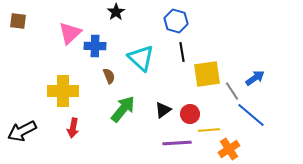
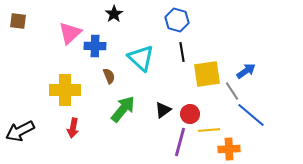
black star: moved 2 px left, 2 px down
blue hexagon: moved 1 px right, 1 px up
blue arrow: moved 9 px left, 7 px up
yellow cross: moved 2 px right, 1 px up
black arrow: moved 2 px left
purple line: moved 3 px right, 1 px up; rotated 72 degrees counterclockwise
orange cross: rotated 30 degrees clockwise
